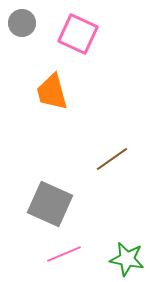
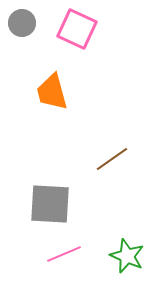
pink square: moved 1 px left, 5 px up
gray square: rotated 21 degrees counterclockwise
green star: moved 3 px up; rotated 12 degrees clockwise
